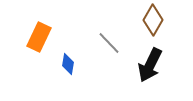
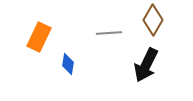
gray line: moved 10 px up; rotated 50 degrees counterclockwise
black arrow: moved 4 px left
